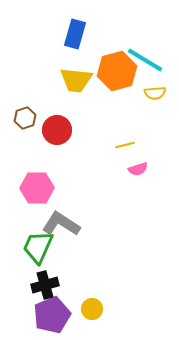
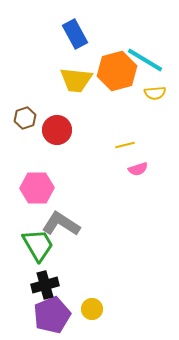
blue rectangle: rotated 44 degrees counterclockwise
green trapezoid: moved 2 px up; rotated 126 degrees clockwise
